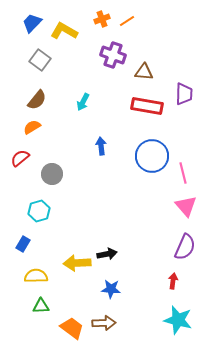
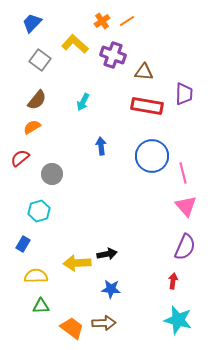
orange cross: moved 2 px down; rotated 14 degrees counterclockwise
yellow L-shape: moved 11 px right, 13 px down; rotated 12 degrees clockwise
